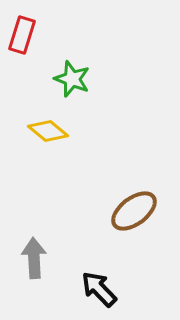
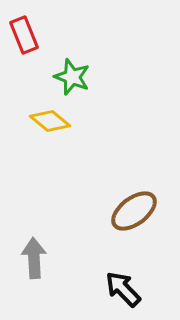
red rectangle: moved 2 px right; rotated 39 degrees counterclockwise
green star: moved 2 px up
yellow diamond: moved 2 px right, 10 px up
black arrow: moved 24 px right
